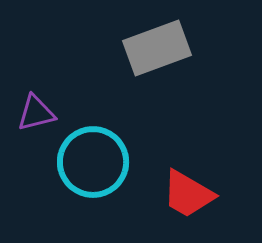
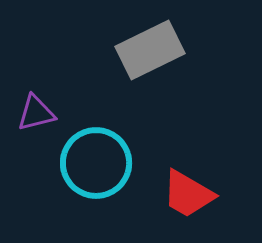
gray rectangle: moved 7 px left, 2 px down; rotated 6 degrees counterclockwise
cyan circle: moved 3 px right, 1 px down
